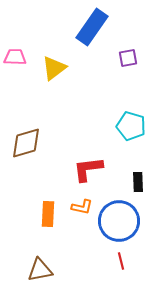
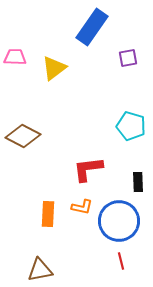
brown diamond: moved 3 px left, 7 px up; rotated 44 degrees clockwise
